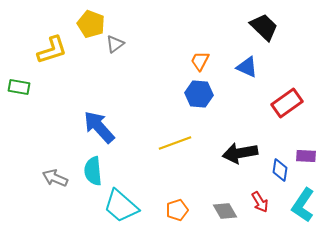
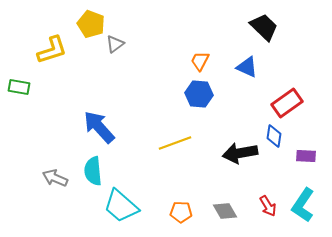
blue diamond: moved 6 px left, 34 px up
red arrow: moved 8 px right, 4 px down
orange pentagon: moved 4 px right, 2 px down; rotated 20 degrees clockwise
